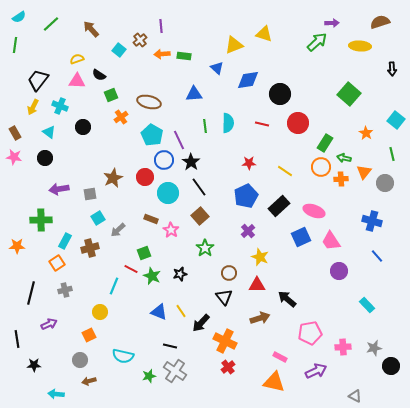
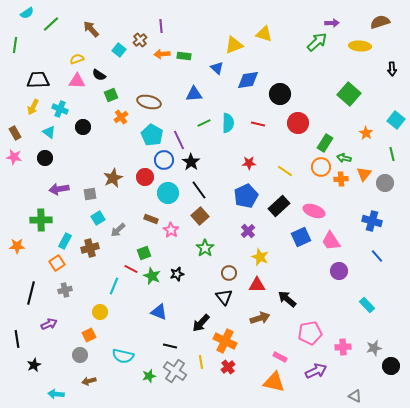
cyan semicircle at (19, 17): moved 8 px right, 4 px up
black trapezoid at (38, 80): rotated 50 degrees clockwise
cyan cross at (60, 106): moved 3 px down
red line at (262, 124): moved 4 px left
green line at (205, 126): moved 1 px left, 3 px up; rotated 72 degrees clockwise
orange triangle at (364, 172): moved 2 px down
black line at (199, 187): moved 3 px down
black star at (180, 274): moved 3 px left
yellow line at (181, 311): moved 20 px right, 51 px down; rotated 24 degrees clockwise
gray circle at (80, 360): moved 5 px up
black star at (34, 365): rotated 24 degrees counterclockwise
